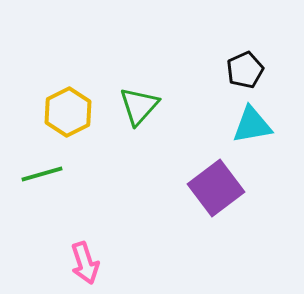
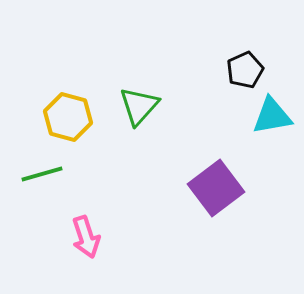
yellow hexagon: moved 5 px down; rotated 18 degrees counterclockwise
cyan triangle: moved 20 px right, 9 px up
pink arrow: moved 1 px right, 26 px up
